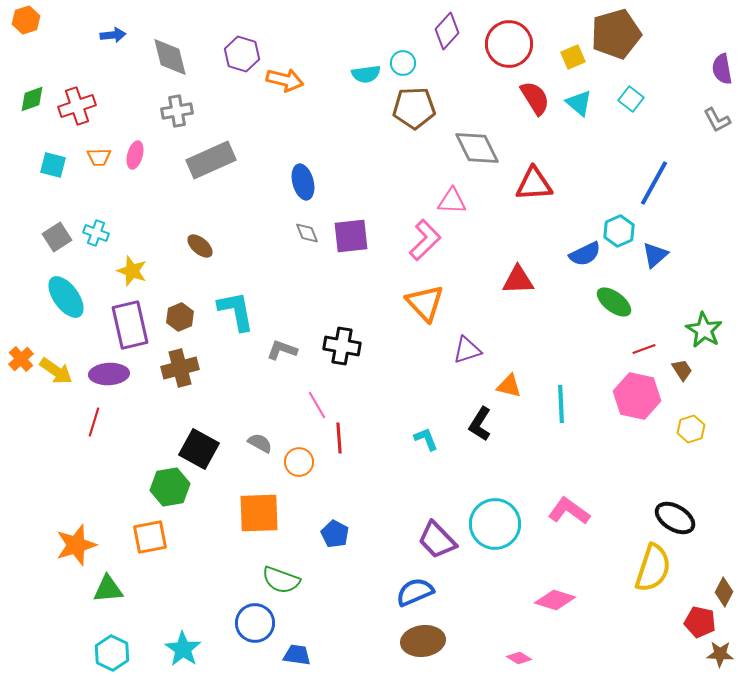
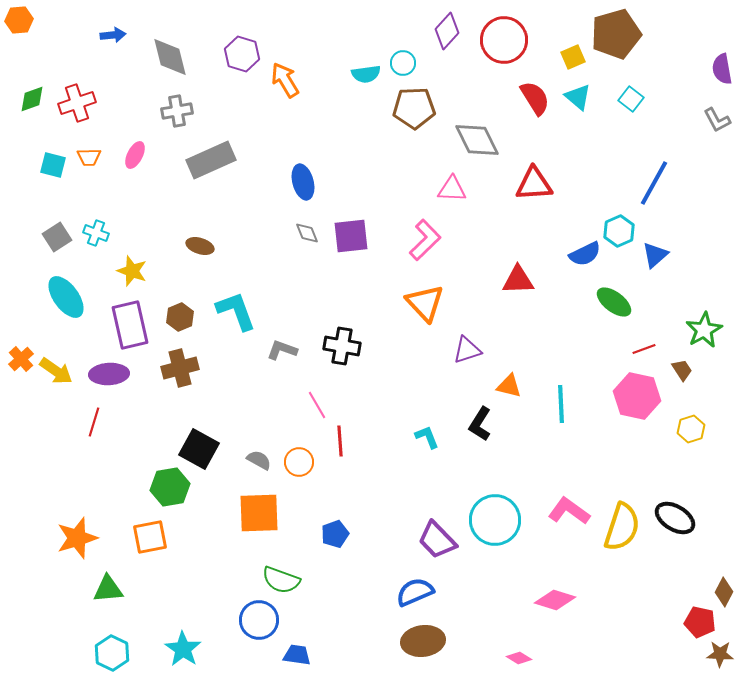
orange hexagon at (26, 20): moved 7 px left; rotated 12 degrees clockwise
red circle at (509, 44): moved 5 px left, 4 px up
orange arrow at (285, 80): rotated 135 degrees counterclockwise
cyan triangle at (579, 103): moved 1 px left, 6 px up
red cross at (77, 106): moved 3 px up
gray diamond at (477, 148): moved 8 px up
pink ellipse at (135, 155): rotated 12 degrees clockwise
orange trapezoid at (99, 157): moved 10 px left
pink triangle at (452, 201): moved 12 px up
brown ellipse at (200, 246): rotated 24 degrees counterclockwise
cyan L-shape at (236, 311): rotated 9 degrees counterclockwise
green star at (704, 330): rotated 12 degrees clockwise
red line at (339, 438): moved 1 px right, 3 px down
cyan L-shape at (426, 439): moved 1 px right, 2 px up
gray semicircle at (260, 443): moved 1 px left, 17 px down
cyan circle at (495, 524): moved 4 px up
blue pentagon at (335, 534): rotated 24 degrees clockwise
orange star at (76, 545): moved 1 px right, 7 px up
yellow semicircle at (653, 568): moved 31 px left, 41 px up
blue circle at (255, 623): moved 4 px right, 3 px up
